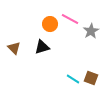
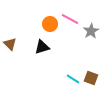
brown triangle: moved 4 px left, 4 px up
